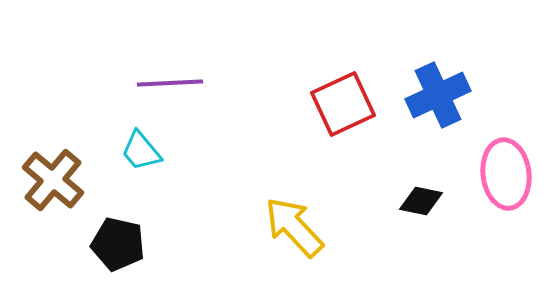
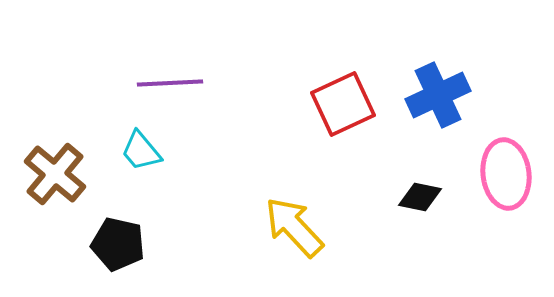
brown cross: moved 2 px right, 6 px up
black diamond: moved 1 px left, 4 px up
